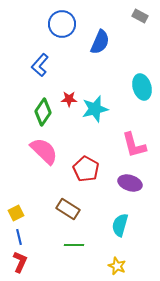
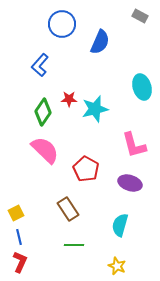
pink semicircle: moved 1 px right, 1 px up
brown rectangle: rotated 25 degrees clockwise
